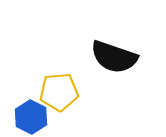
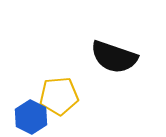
yellow pentagon: moved 4 px down
